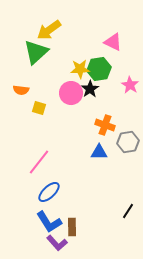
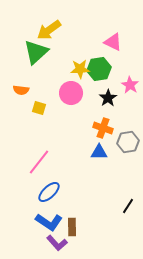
black star: moved 18 px right, 9 px down
orange cross: moved 2 px left, 3 px down
black line: moved 5 px up
blue L-shape: rotated 24 degrees counterclockwise
